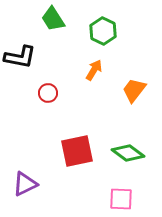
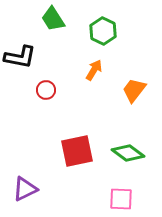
red circle: moved 2 px left, 3 px up
purple triangle: moved 5 px down
